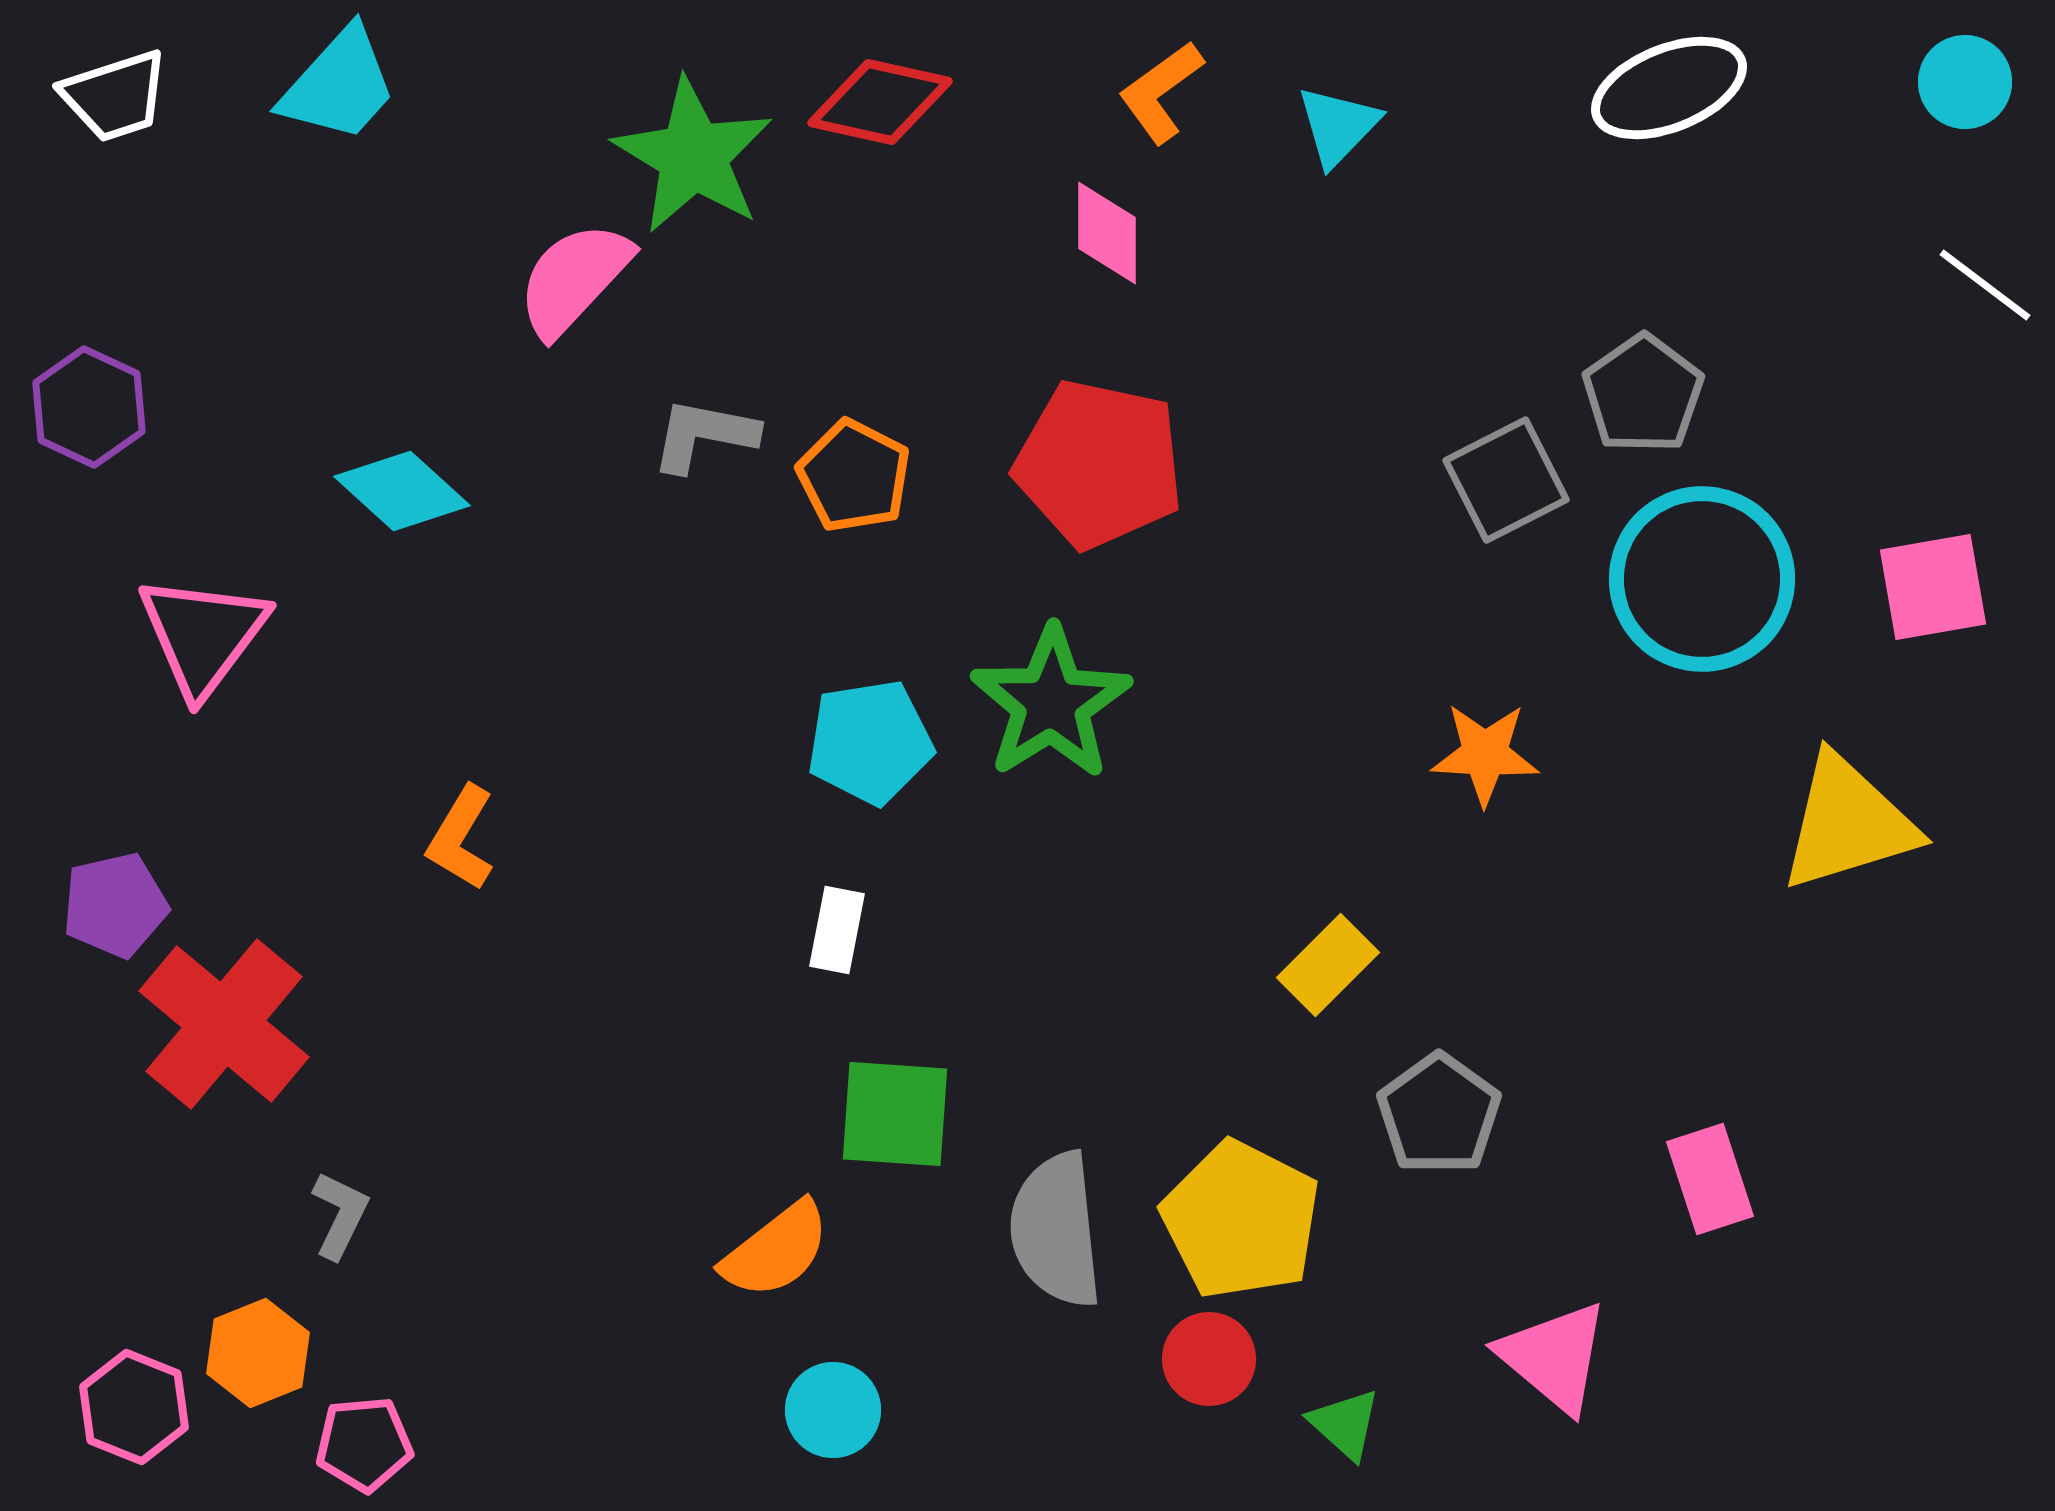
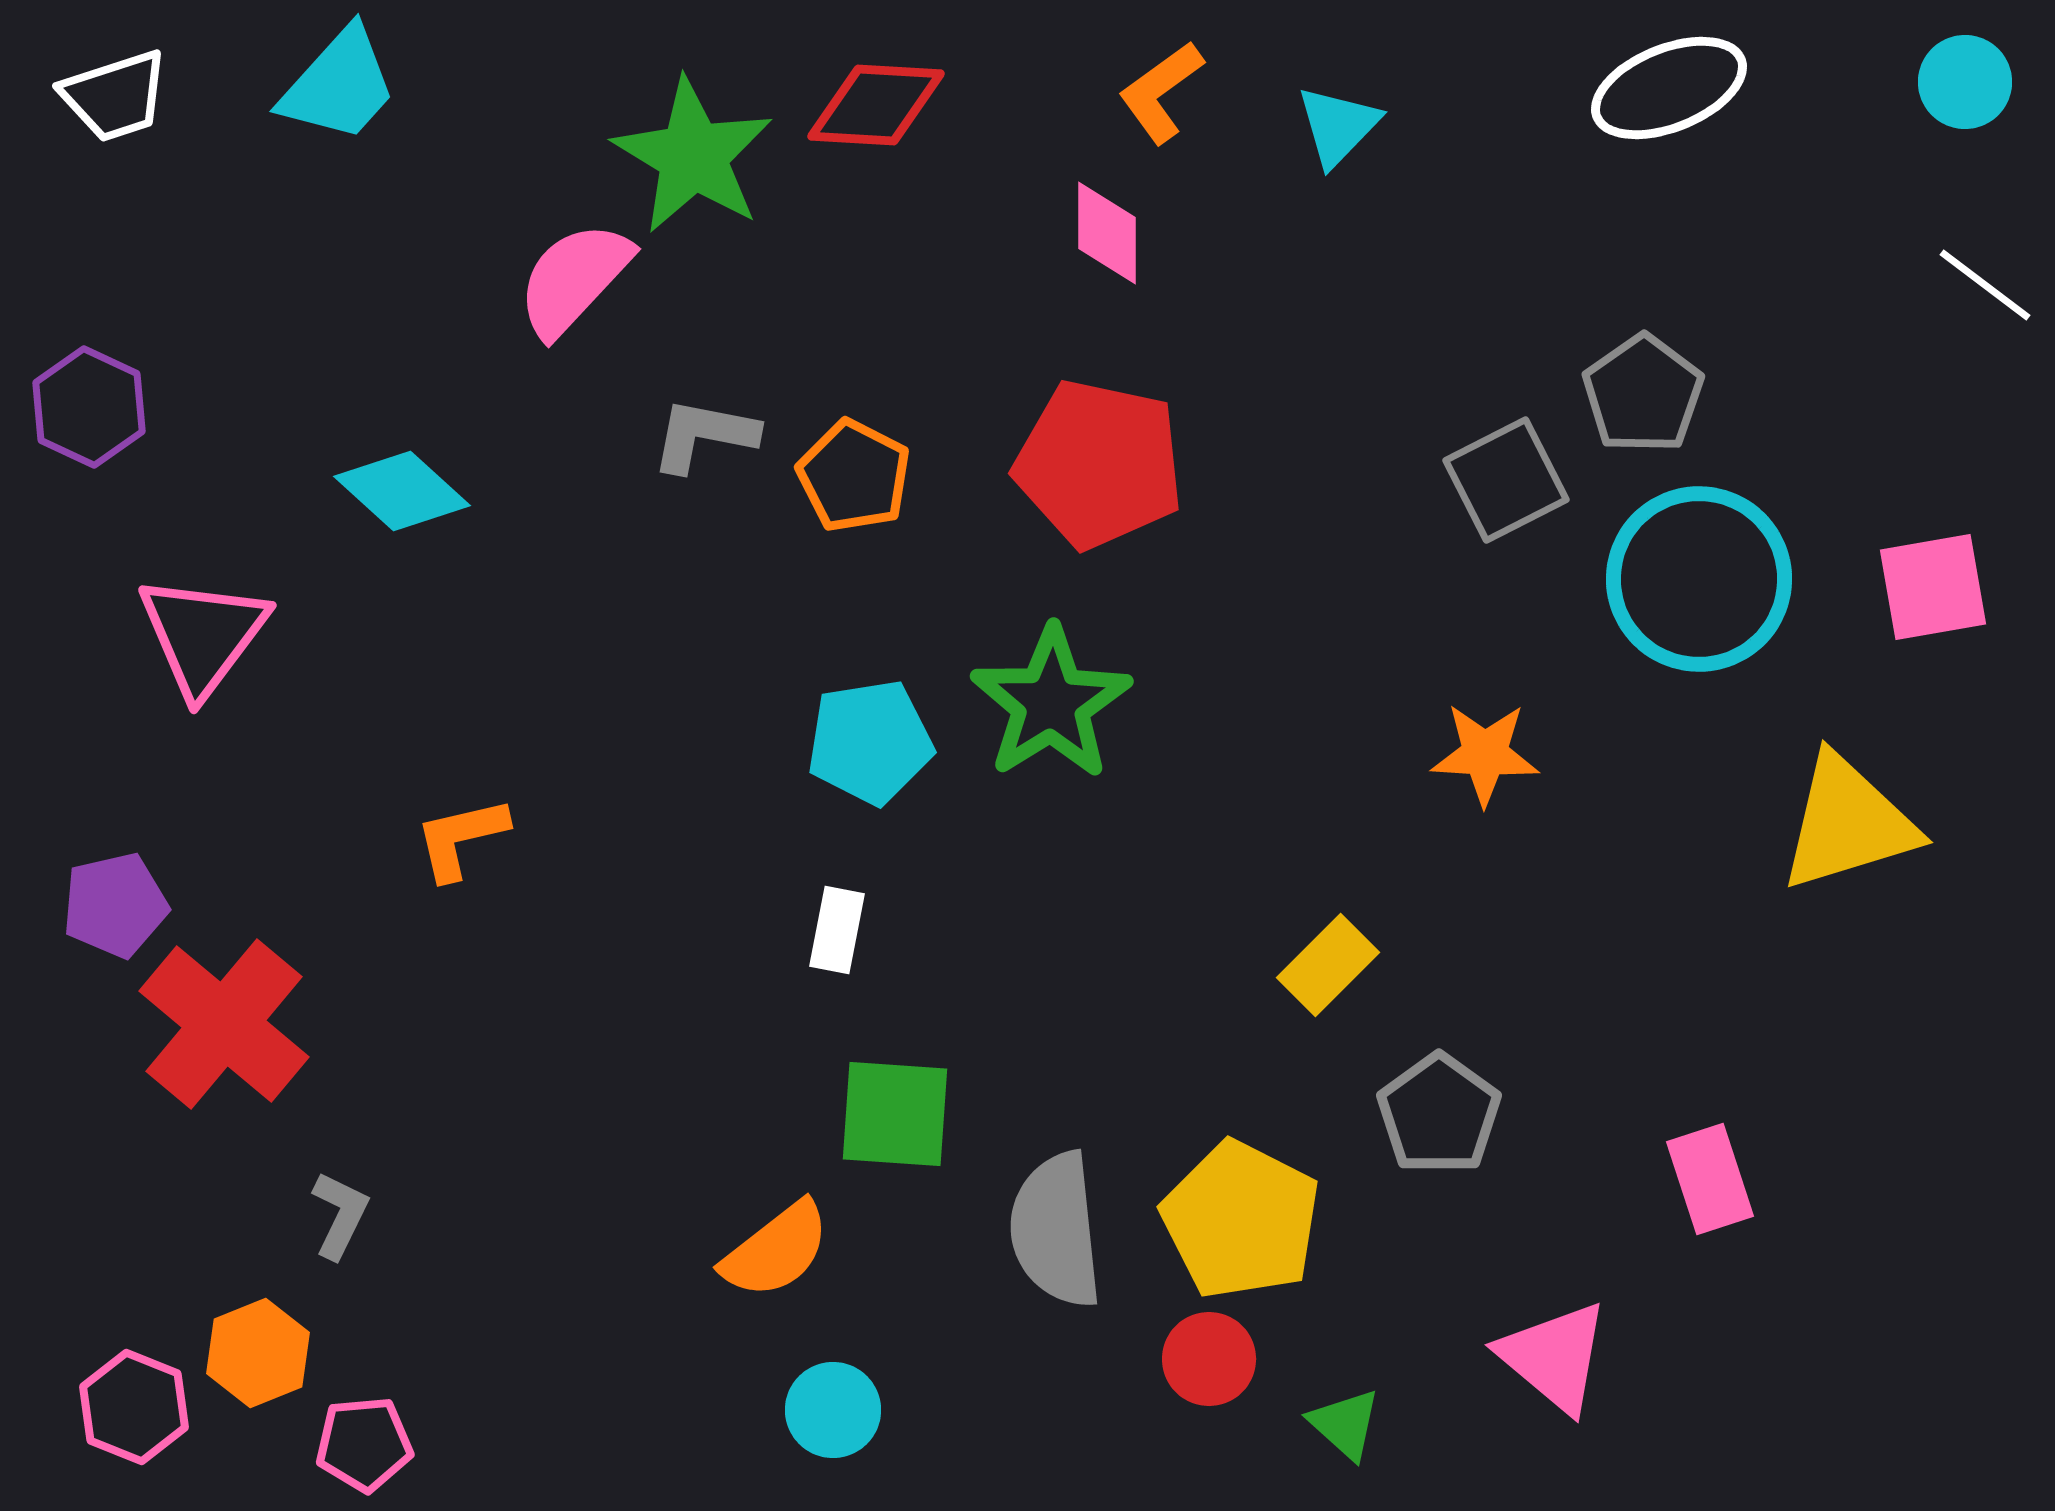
red diamond at (880, 102): moved 4 px left, 3 px down; rotated 9 degrees counterclockwise
cyan circle at (1702, 579): moved 3 px left
orange L-shape at (461, 838): rotated 46 degrees clockwise
